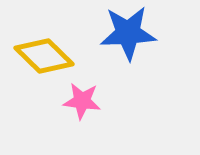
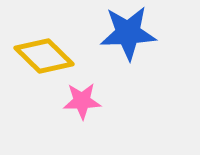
pink star: rotated 9 degrees counterclockwise
